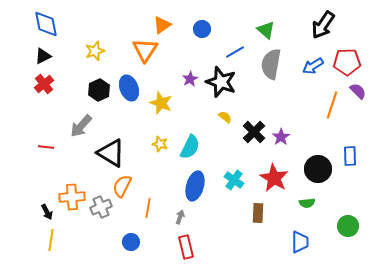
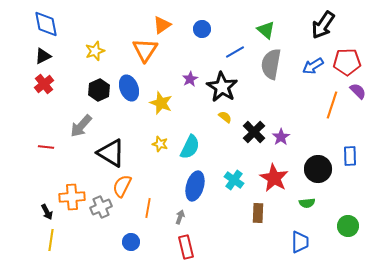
black star at (221, 82): moved 1 px right, 5 px down; rotated 12 degrees clockwise
